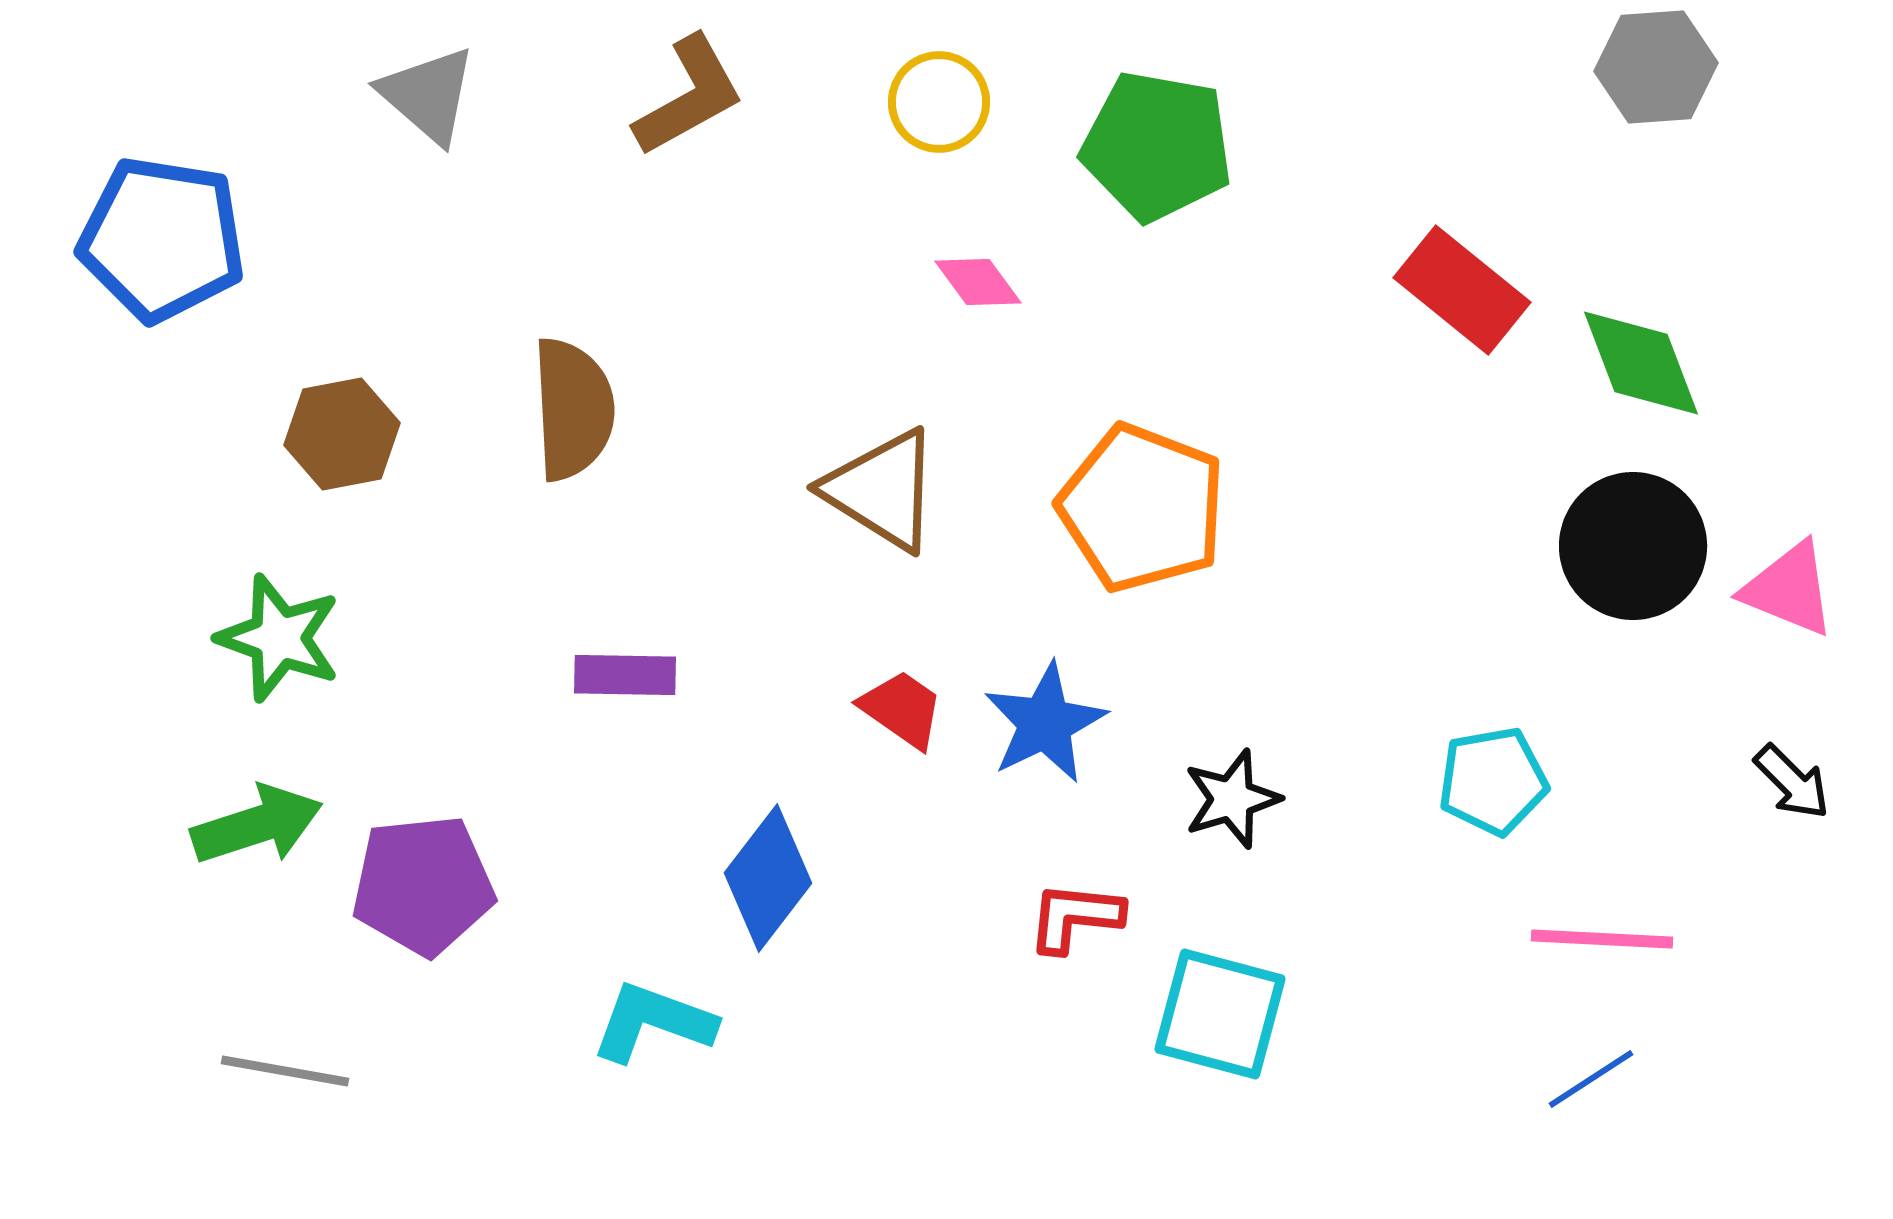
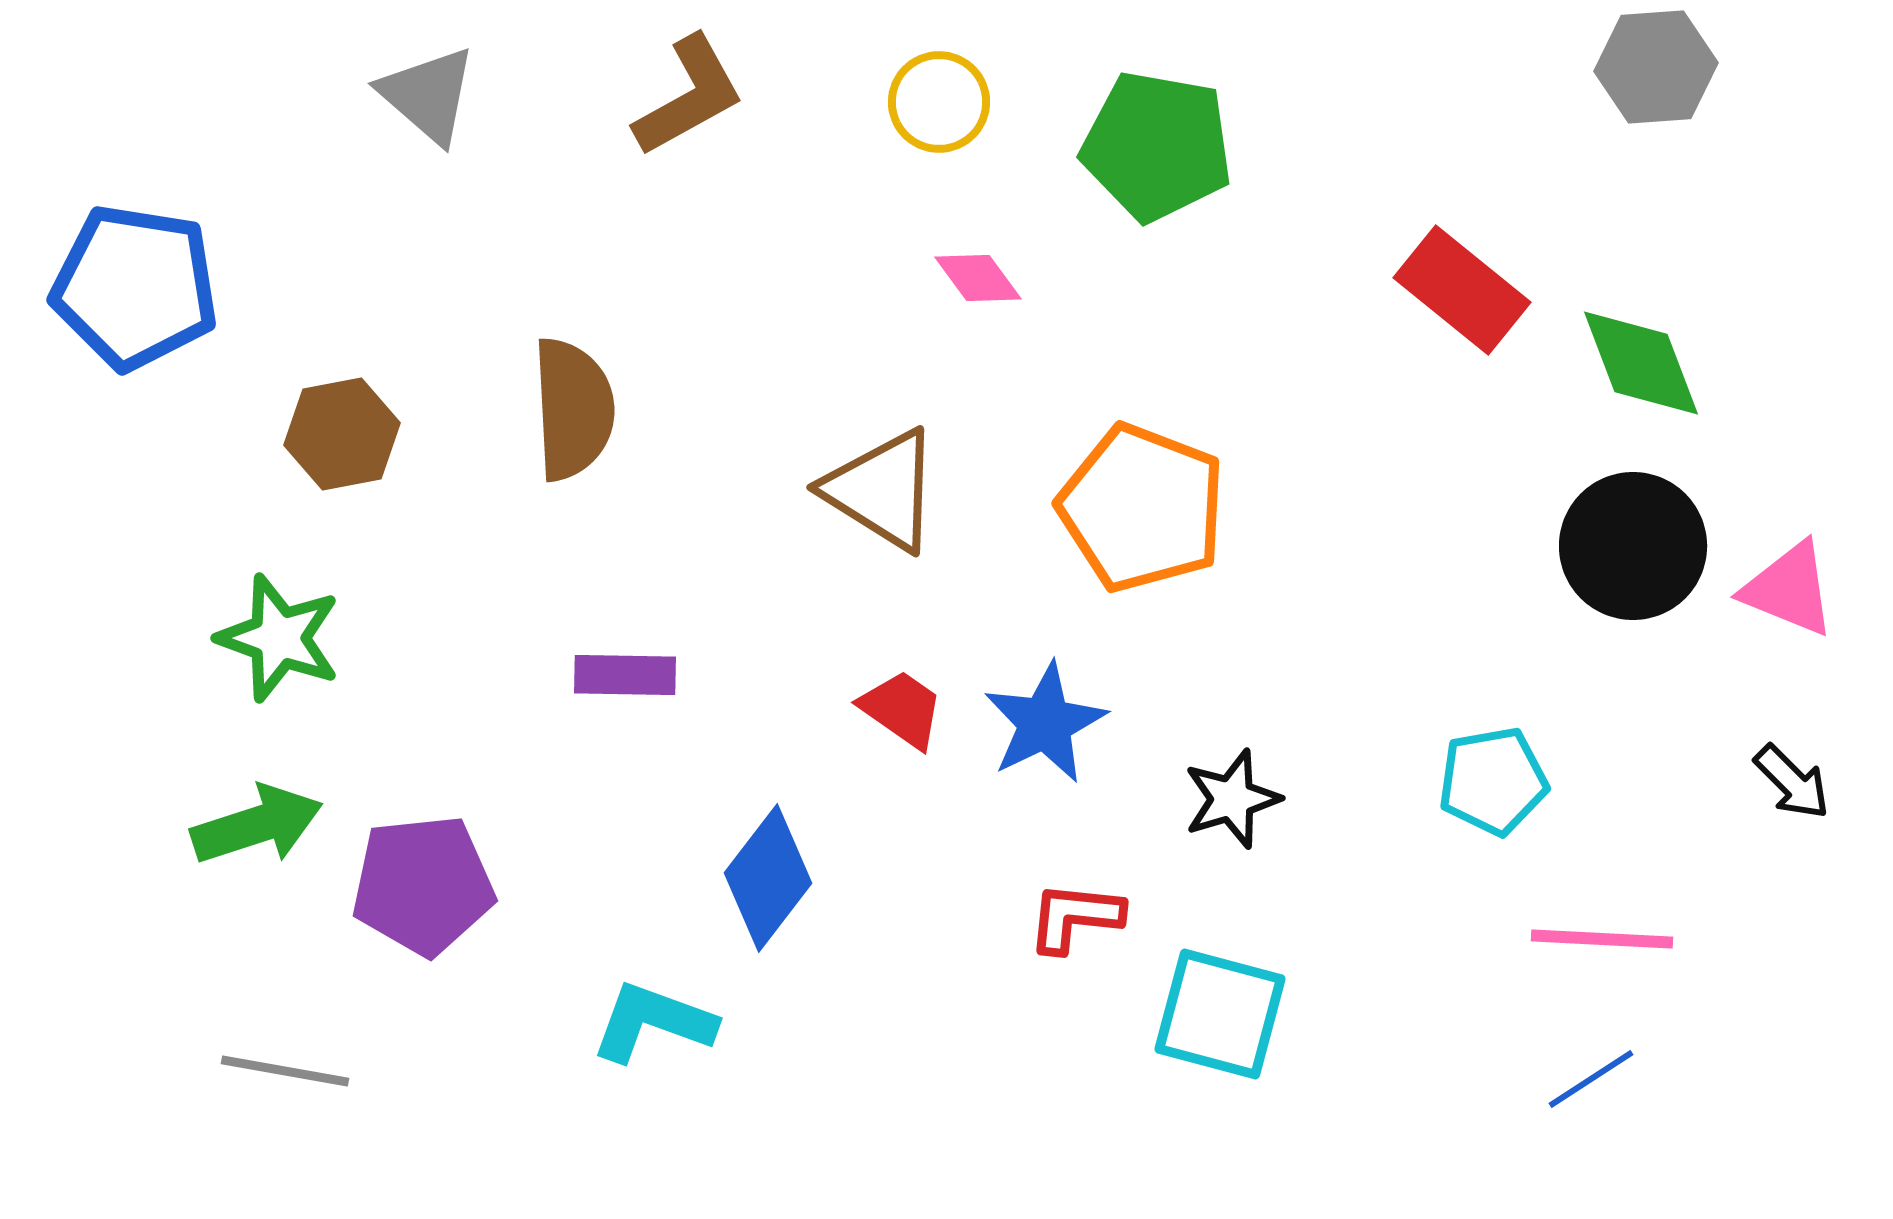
blue pentagon: moved 27 px left, 48 px down
pink diamond: moved 4 px up
